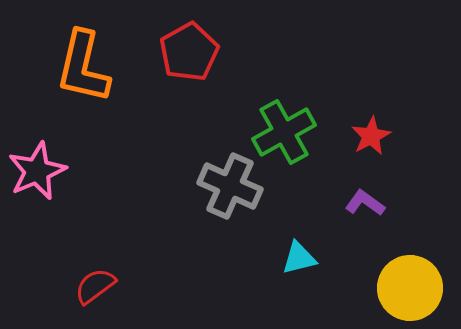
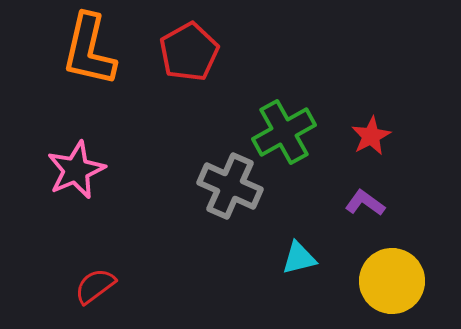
orange L-shape: moved 6 px right, 17 px up
pink star: moved 39 px right, 1 px up
yellow circle: moved 18 px left, 7 px up
